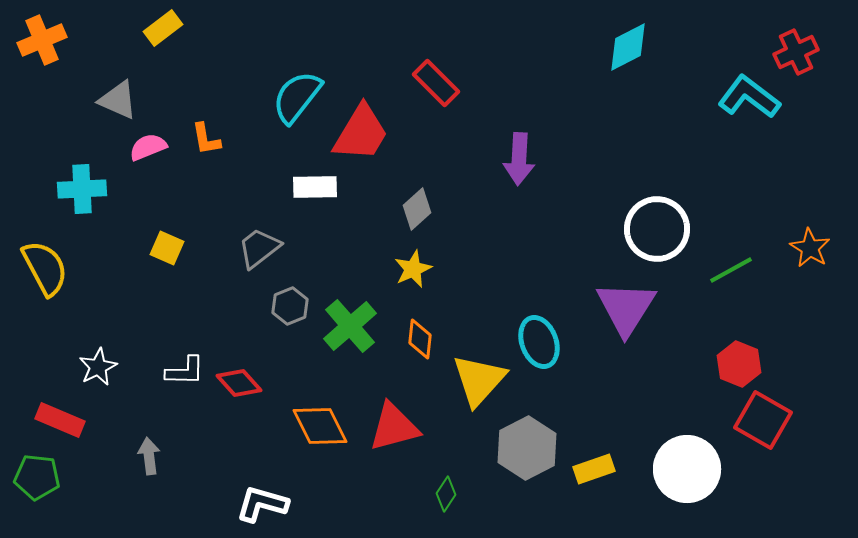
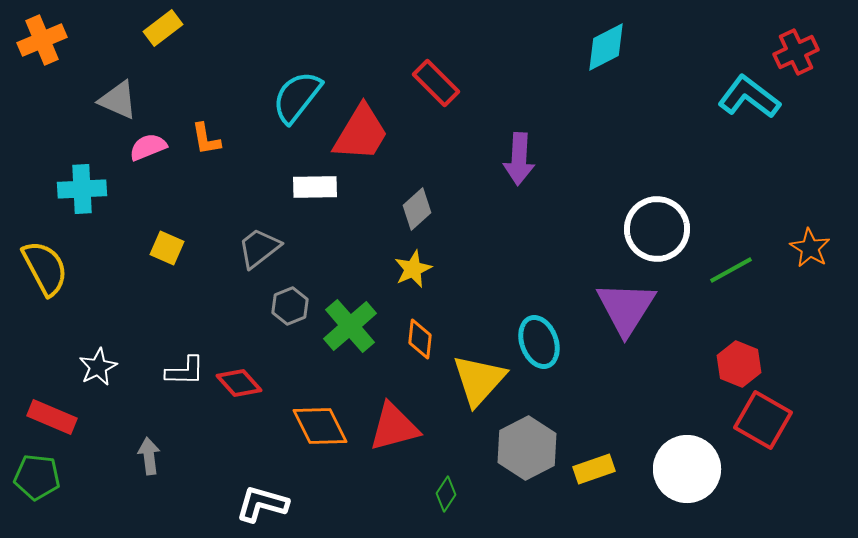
cyan diamond at (628, 47): moved 22 px left
red rectangle at (60, 420): moved 8 px left, 3 px up
